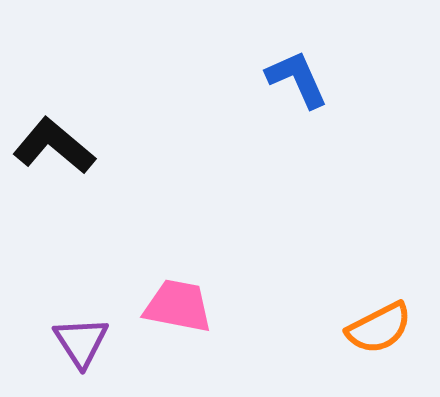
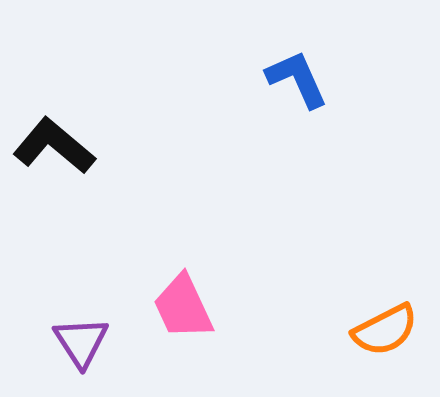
pink trapezoid: moved 5 px right, 1 px down; rotated 126 degrees counterclockwise
orange semicircle: moved 6 px right, 2 px down
